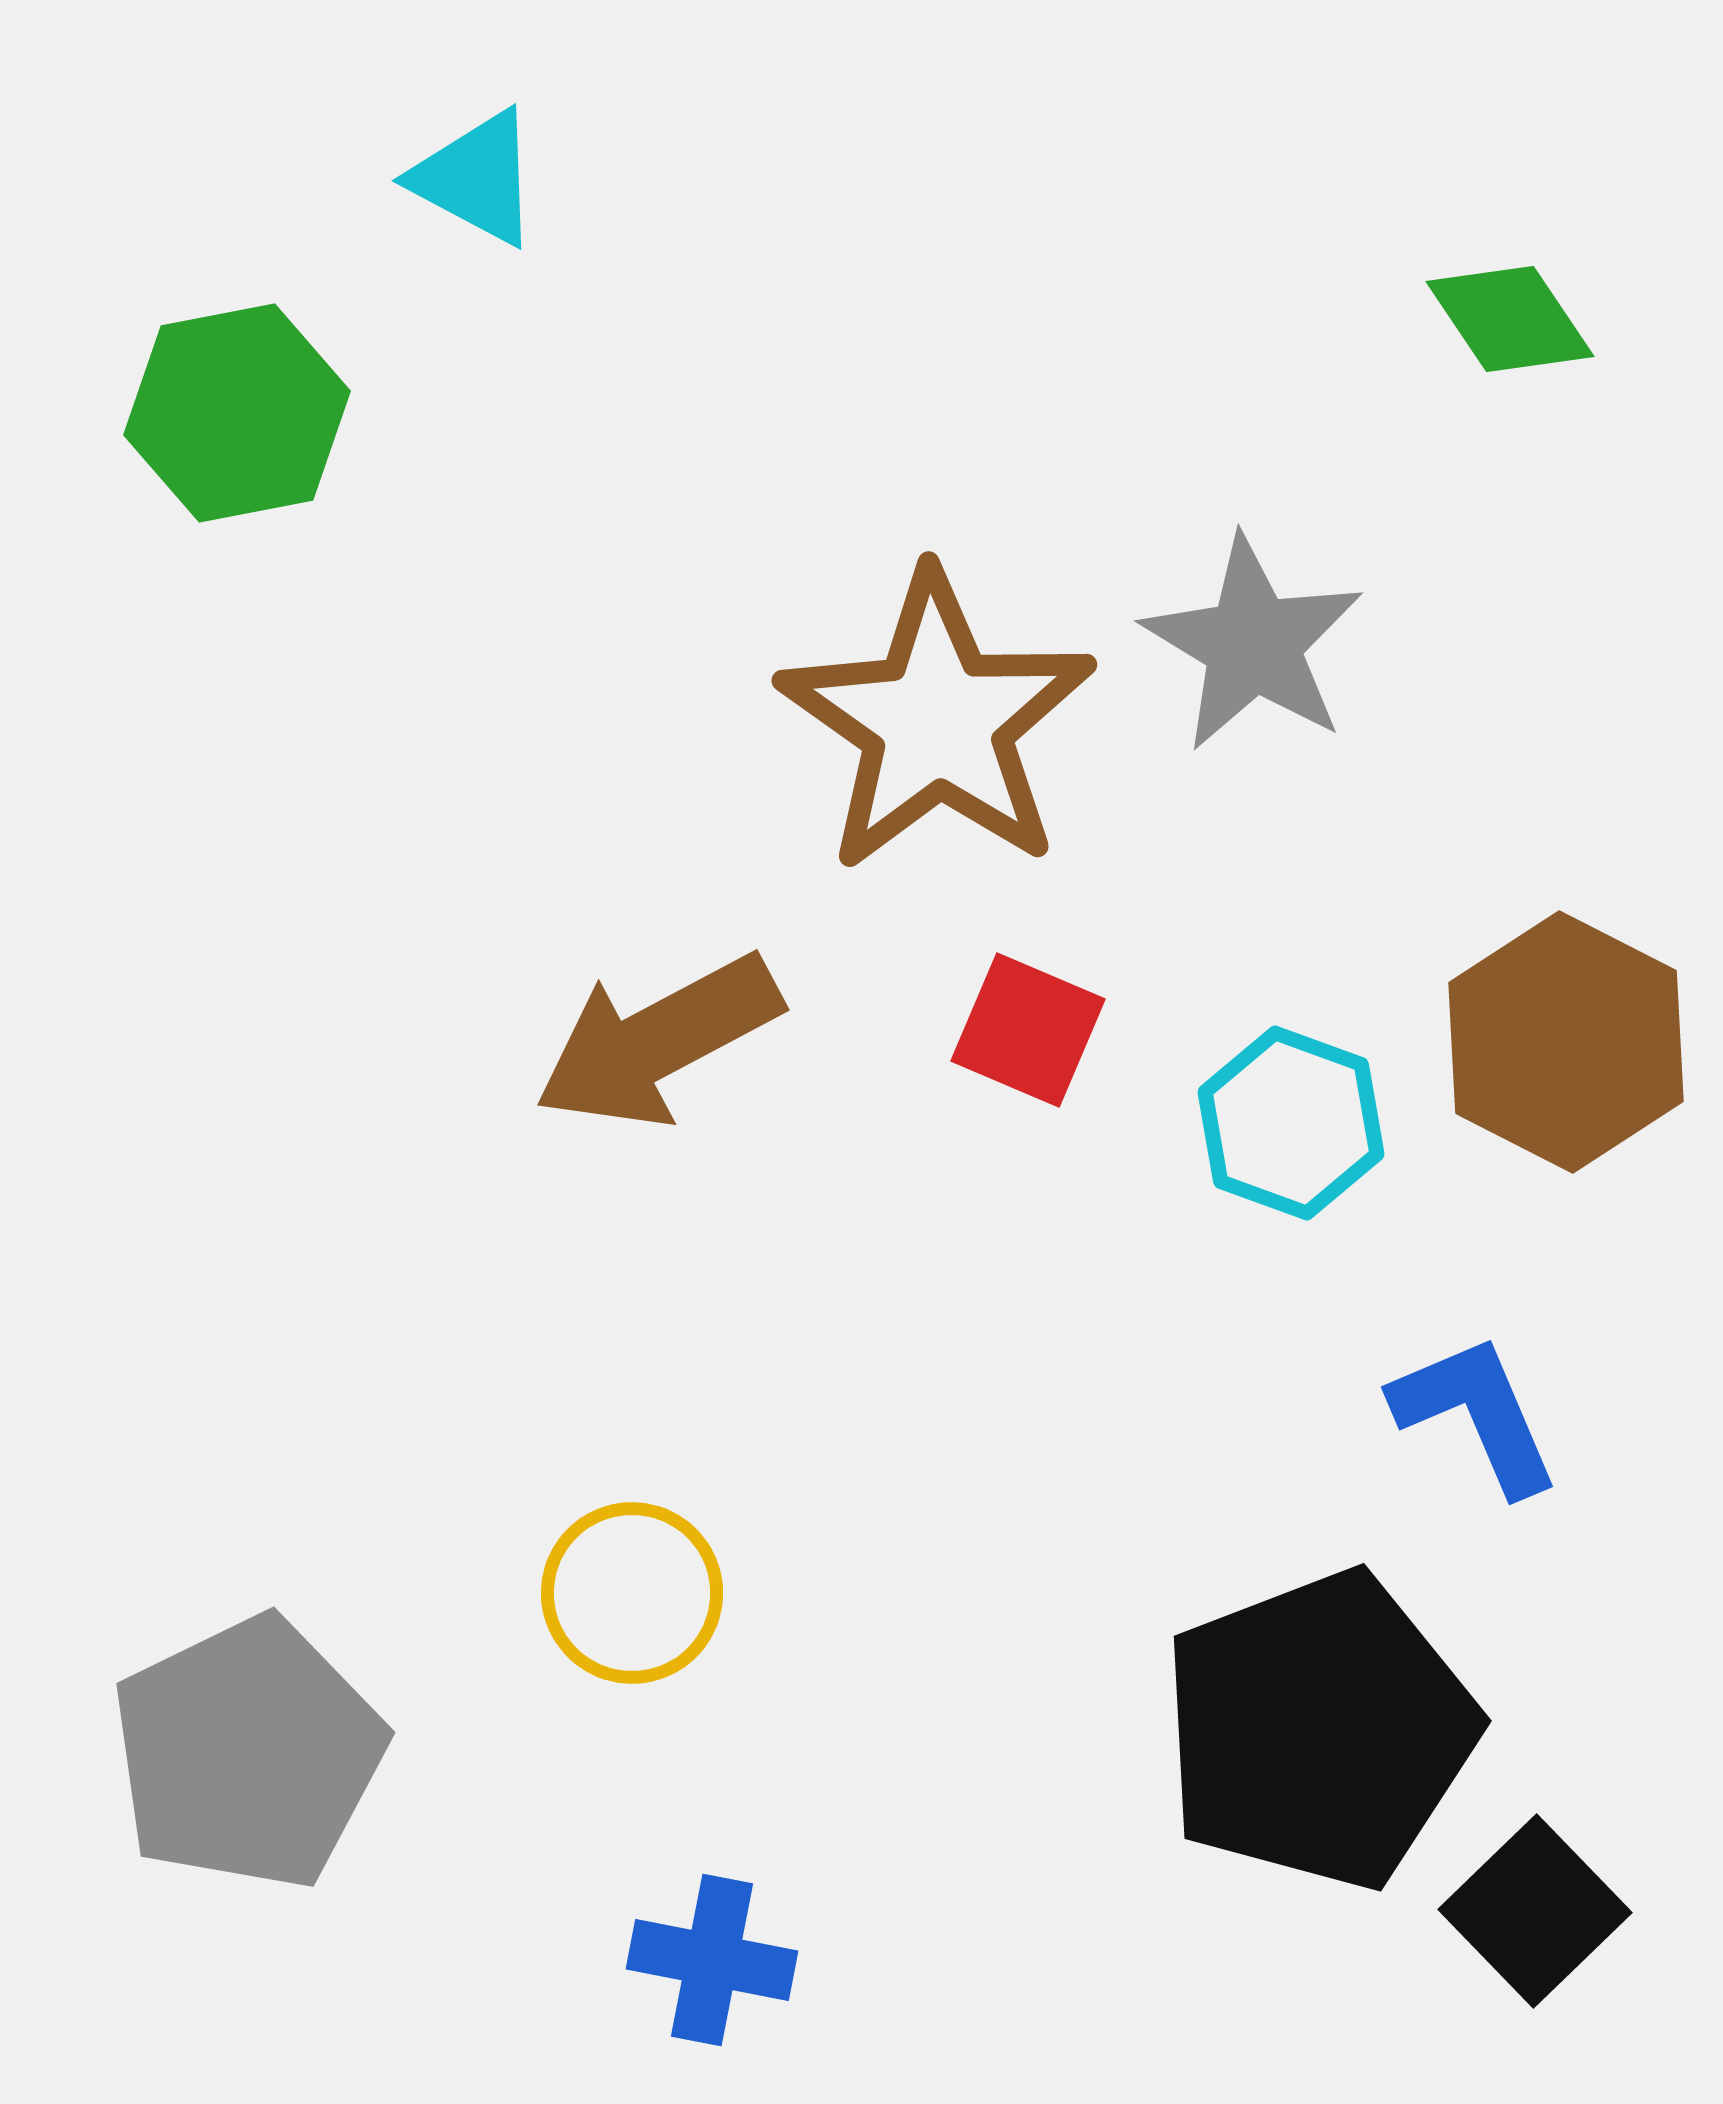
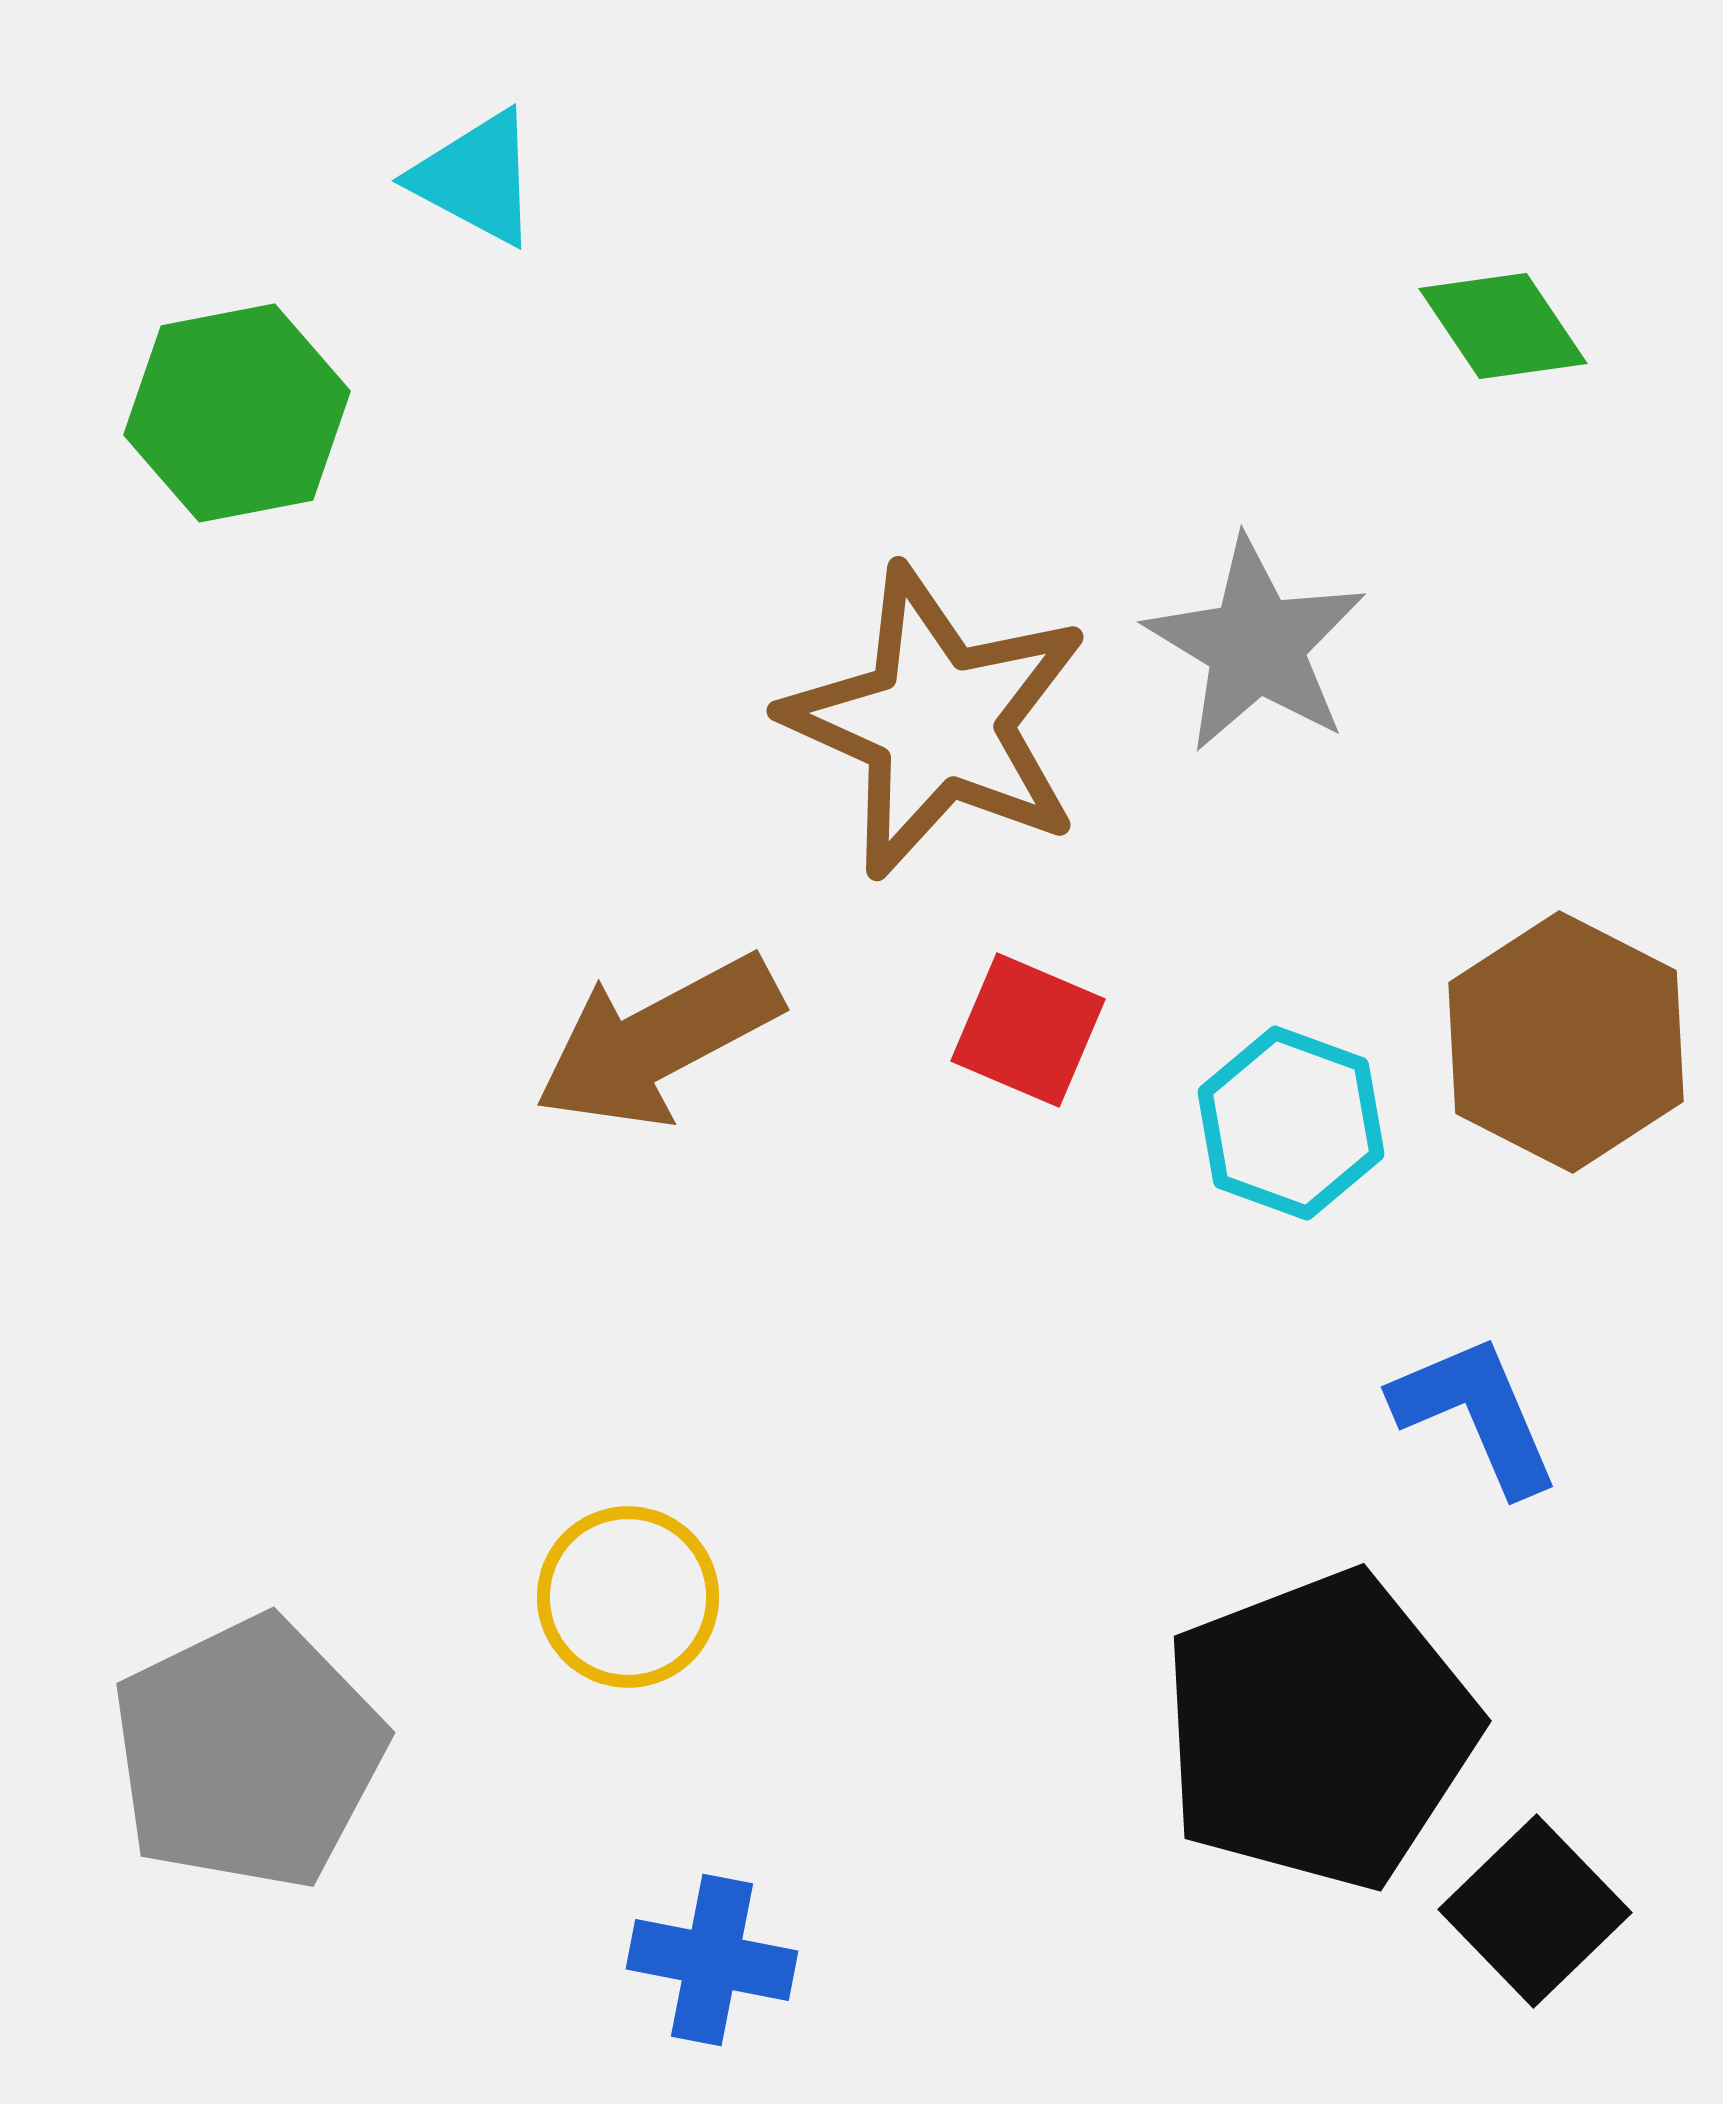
green diamond: moved 7 px left, 7 px down
gray star: moved 3 px right, 1 px down
brown star: rotated 11 degrees counterclockwise
yellow circle: moved 4 px left, 4 px down
